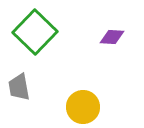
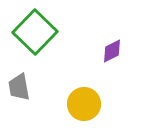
purple diamond: moved 14 px down; rotated 30 degrees counterclockwise
yellow circle: moved 1 px right, 3 px up
